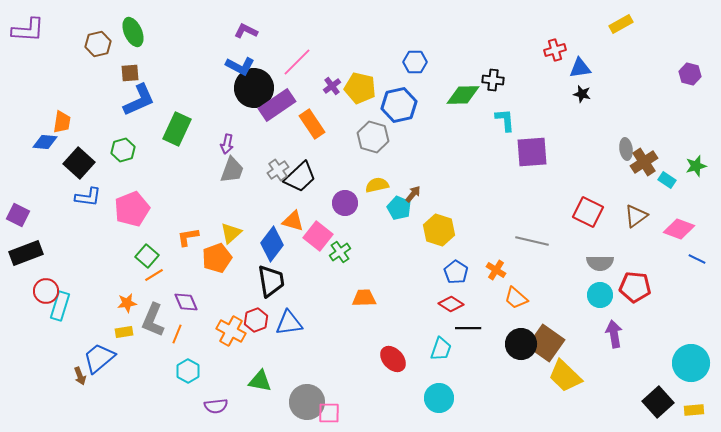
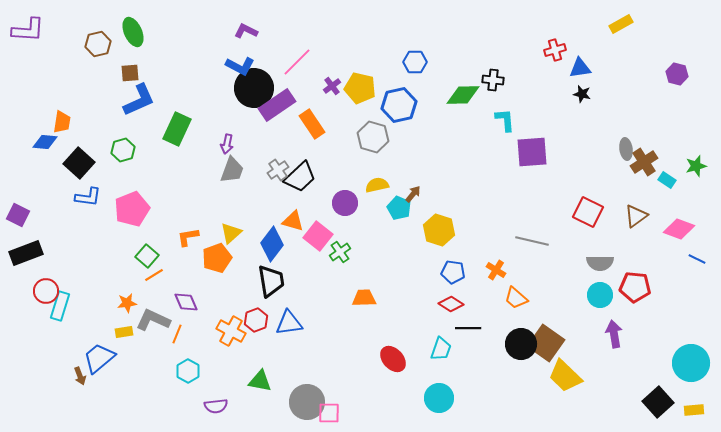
purple hexagon at (690, 74): moved 13 px left
blue pentagon at (456, 272): moved 3 px left; rotated 25 degrees counterclockwise
gray L-shape at (153, 320): rotated 92 degrees clockwise
